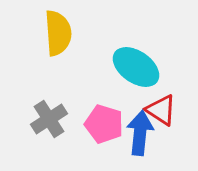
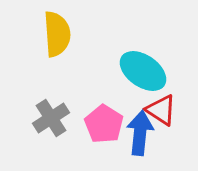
yellow semicircle: moved 1 px left, 1 px down
cyan ellipse: moved 7 px right, 4 px down
gray cross: moved 2 px right, 1 px up
pink pentagon: rotated 15 degrees clockwise
